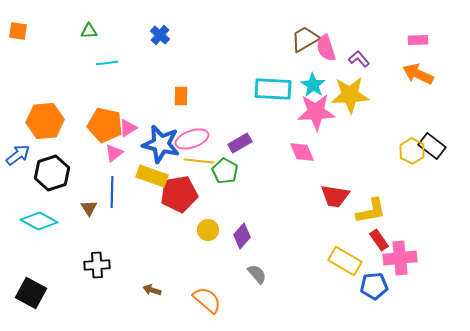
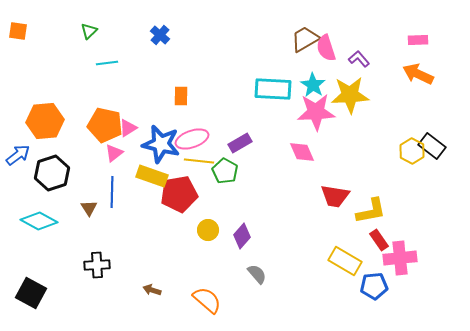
green triangle at (89, 31): rotated 42 degrees counterclockwise
